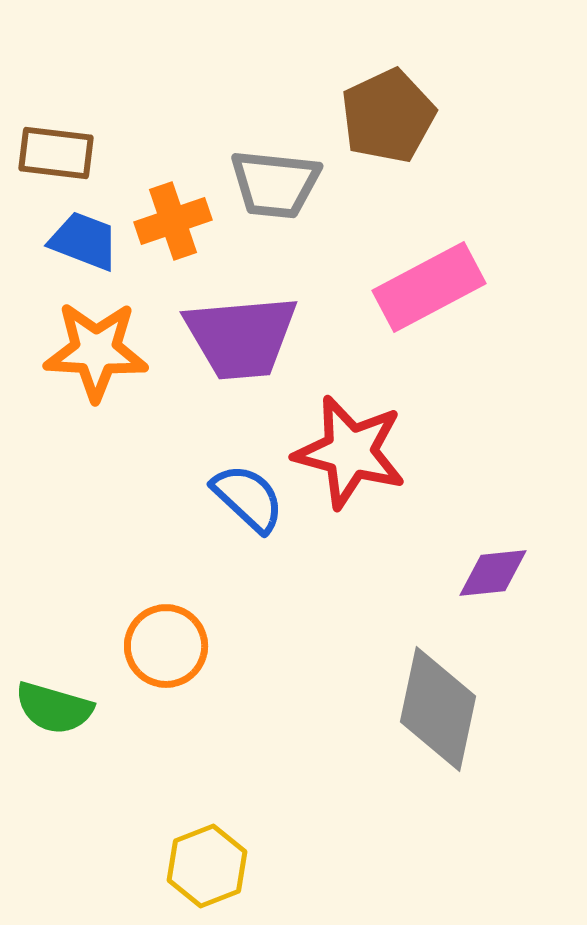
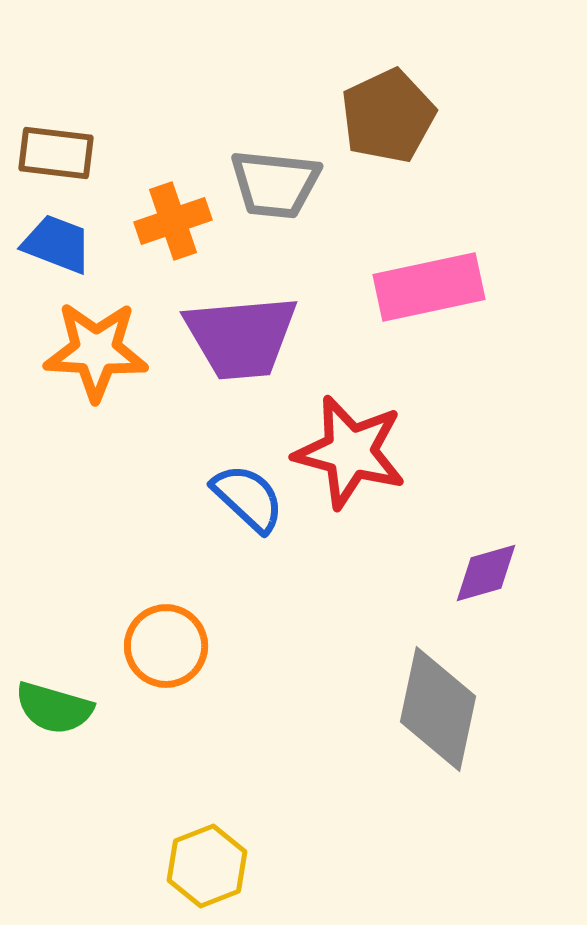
blue trapezoid: moved 27 px left, 3 px down
pink rectangle: rotated 16 degrees clockwise
purple diamond: moved 7 px left; rotated 10 degrees counterclockwise
